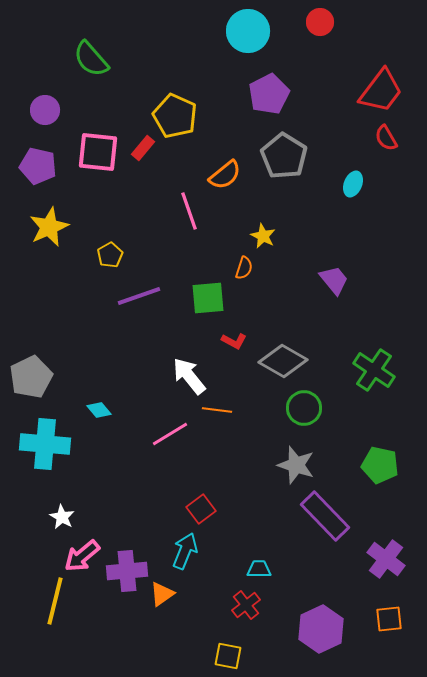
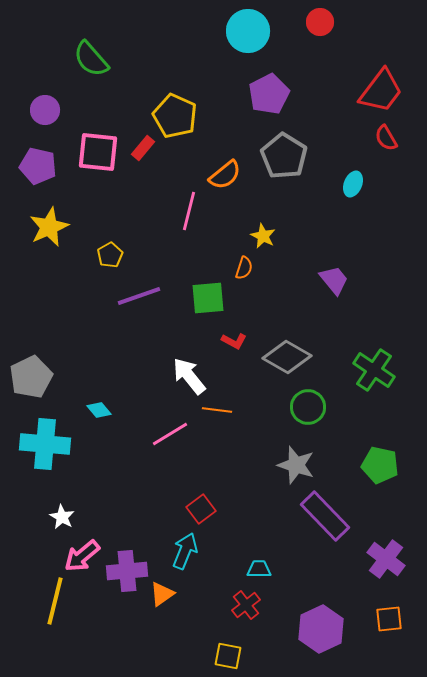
pink line at (189, 211): rotated 33 degrees clockwise
gray diamond at (283, 361): moved 4 px right, 4 px up
green circle at (304, 408): moved 4 px right, 1 px up
